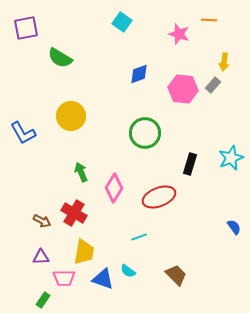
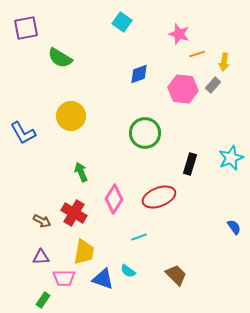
orange line: moved 12 px left, 34 px down; rotated 21 degrees counterclockwise
pink diamond: moved 11 px down
